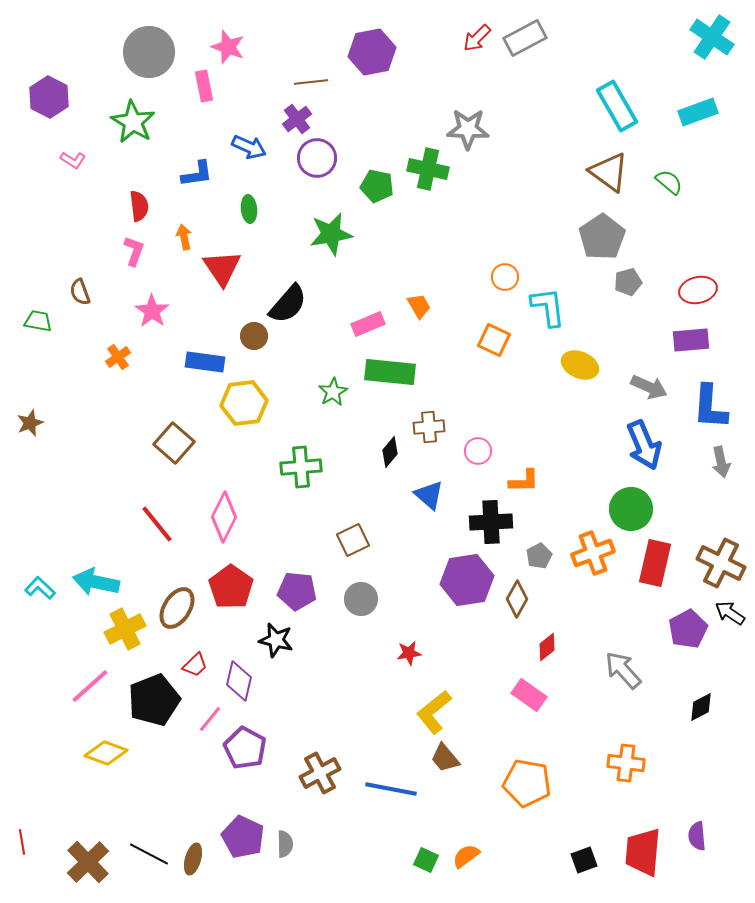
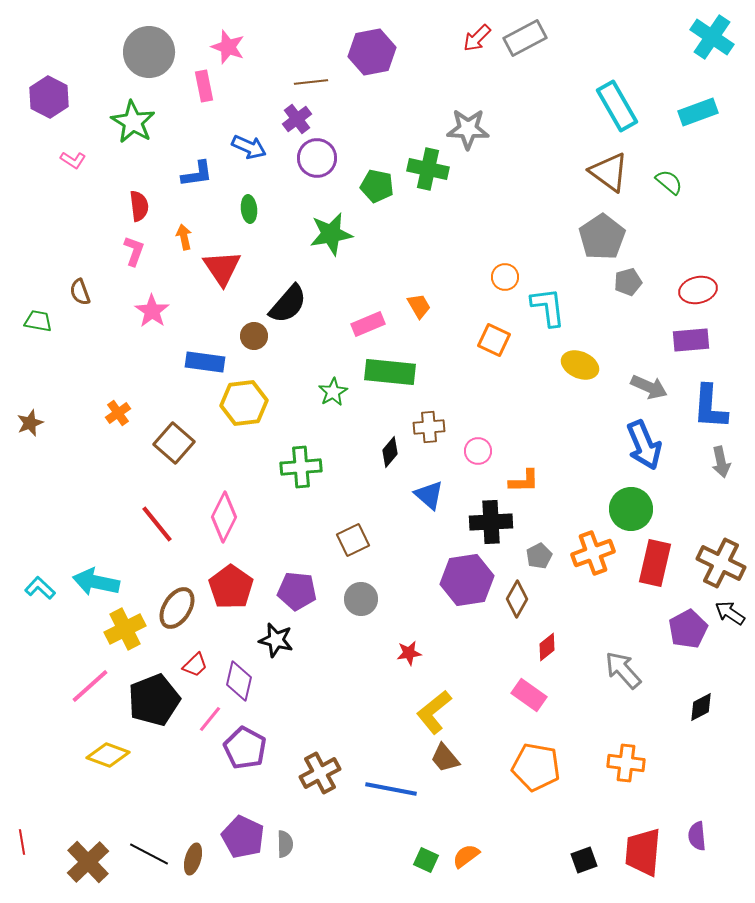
orange cross at (118, 357): moved 56 px down
yellow diamond at (106, 753): moved 2 px right, 2 px down
orange pentagon at (527, 783): moved 9 px right, 16 px up
